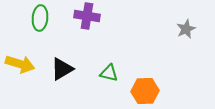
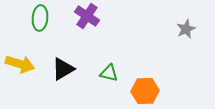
purple cross: rotated 25 degrees clockwise
black triangle: moved 1 px right
